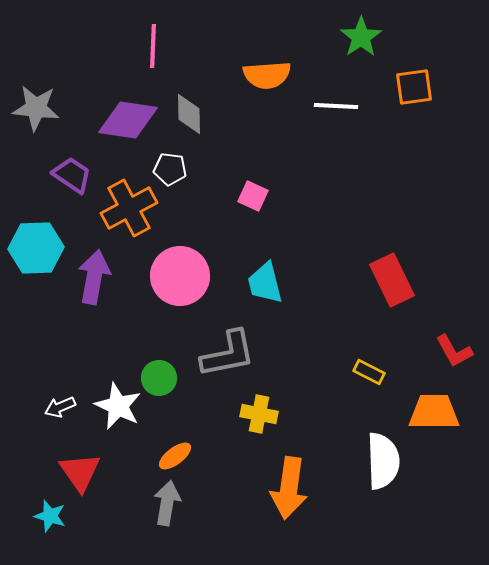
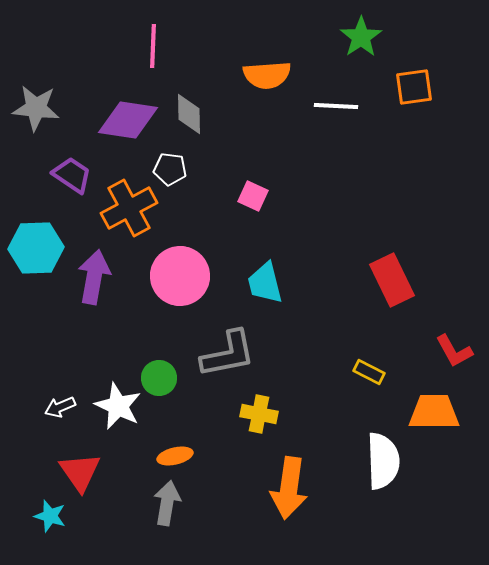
orange ellipse: rotated 24 degrees clockwise
